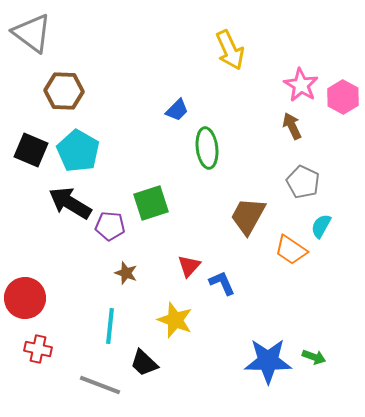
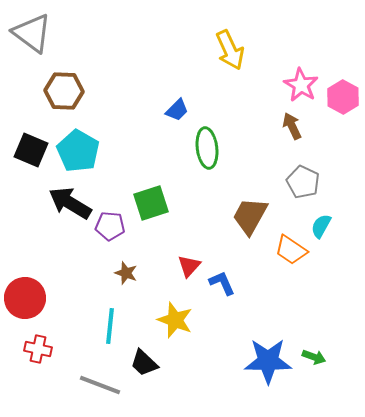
brown trapezoid: moved 2 px right
